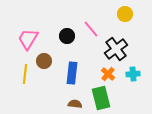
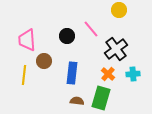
yellow circle: moved 6 px left, 4 px up
pink trapezoid: moved 1 px left, 1 px down; rotated 35 degrees counterclockwise
yellow line: moved 1 px left, 1 px down
green rectangle: rotated 30 degrees clockwise
brown semicircle: moved 2 px right, 3 px up
